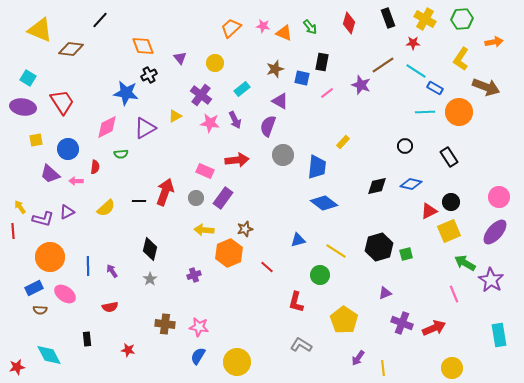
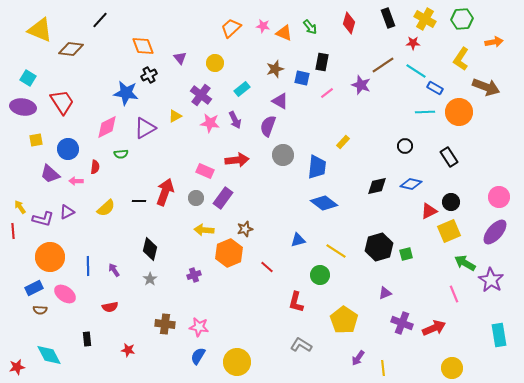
purple arrow at (112, 271): moved 2 px right, 1 px up
